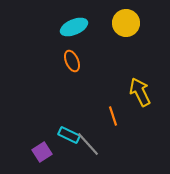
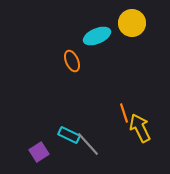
yellow circle: moved 6 px right
cyan ellipse: moved 23 px right, 9 px down
yellow arrow: moved 36 px down
orange line: moved 11 px right, 3 px up
purple square: moved 3 px left
